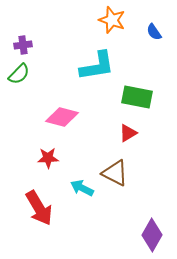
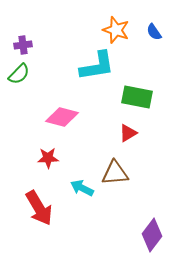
orange star: moved 4 px right, 10 px down
brown triangle: rotated 32 degrees counterclockwise
purple diamond: rotated 8 degrees clockwise
